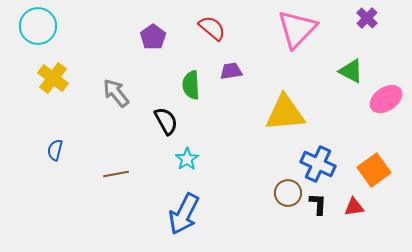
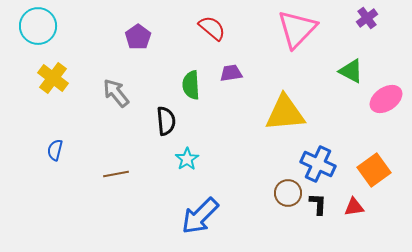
purple cross: rotated 10 degrees clockwise
purple pentagon: moved 15 px left
purple trapezoid: moved 2 px down
black semicircle: rotated 24 degrees clockwise
blue arrow: moved 16 px right, 2 px down; rotated 18 degrees clockwise
